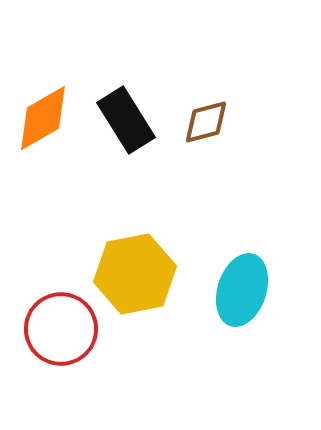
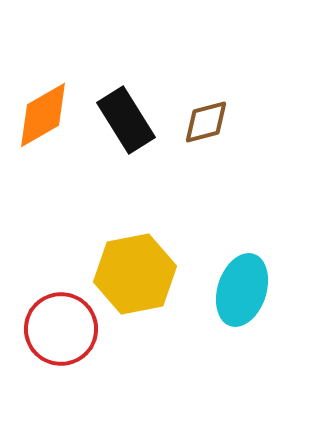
orange diamond: moved 3 px up
